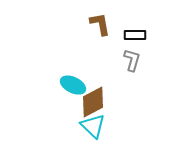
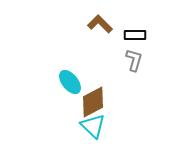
brown L-shape: rotated 35 degrees counterclockwise
gray L-shape: moved 2 px right
cyan ellipse: moved 3 px left, 3 px up; rotated 25 degrees clockwise
